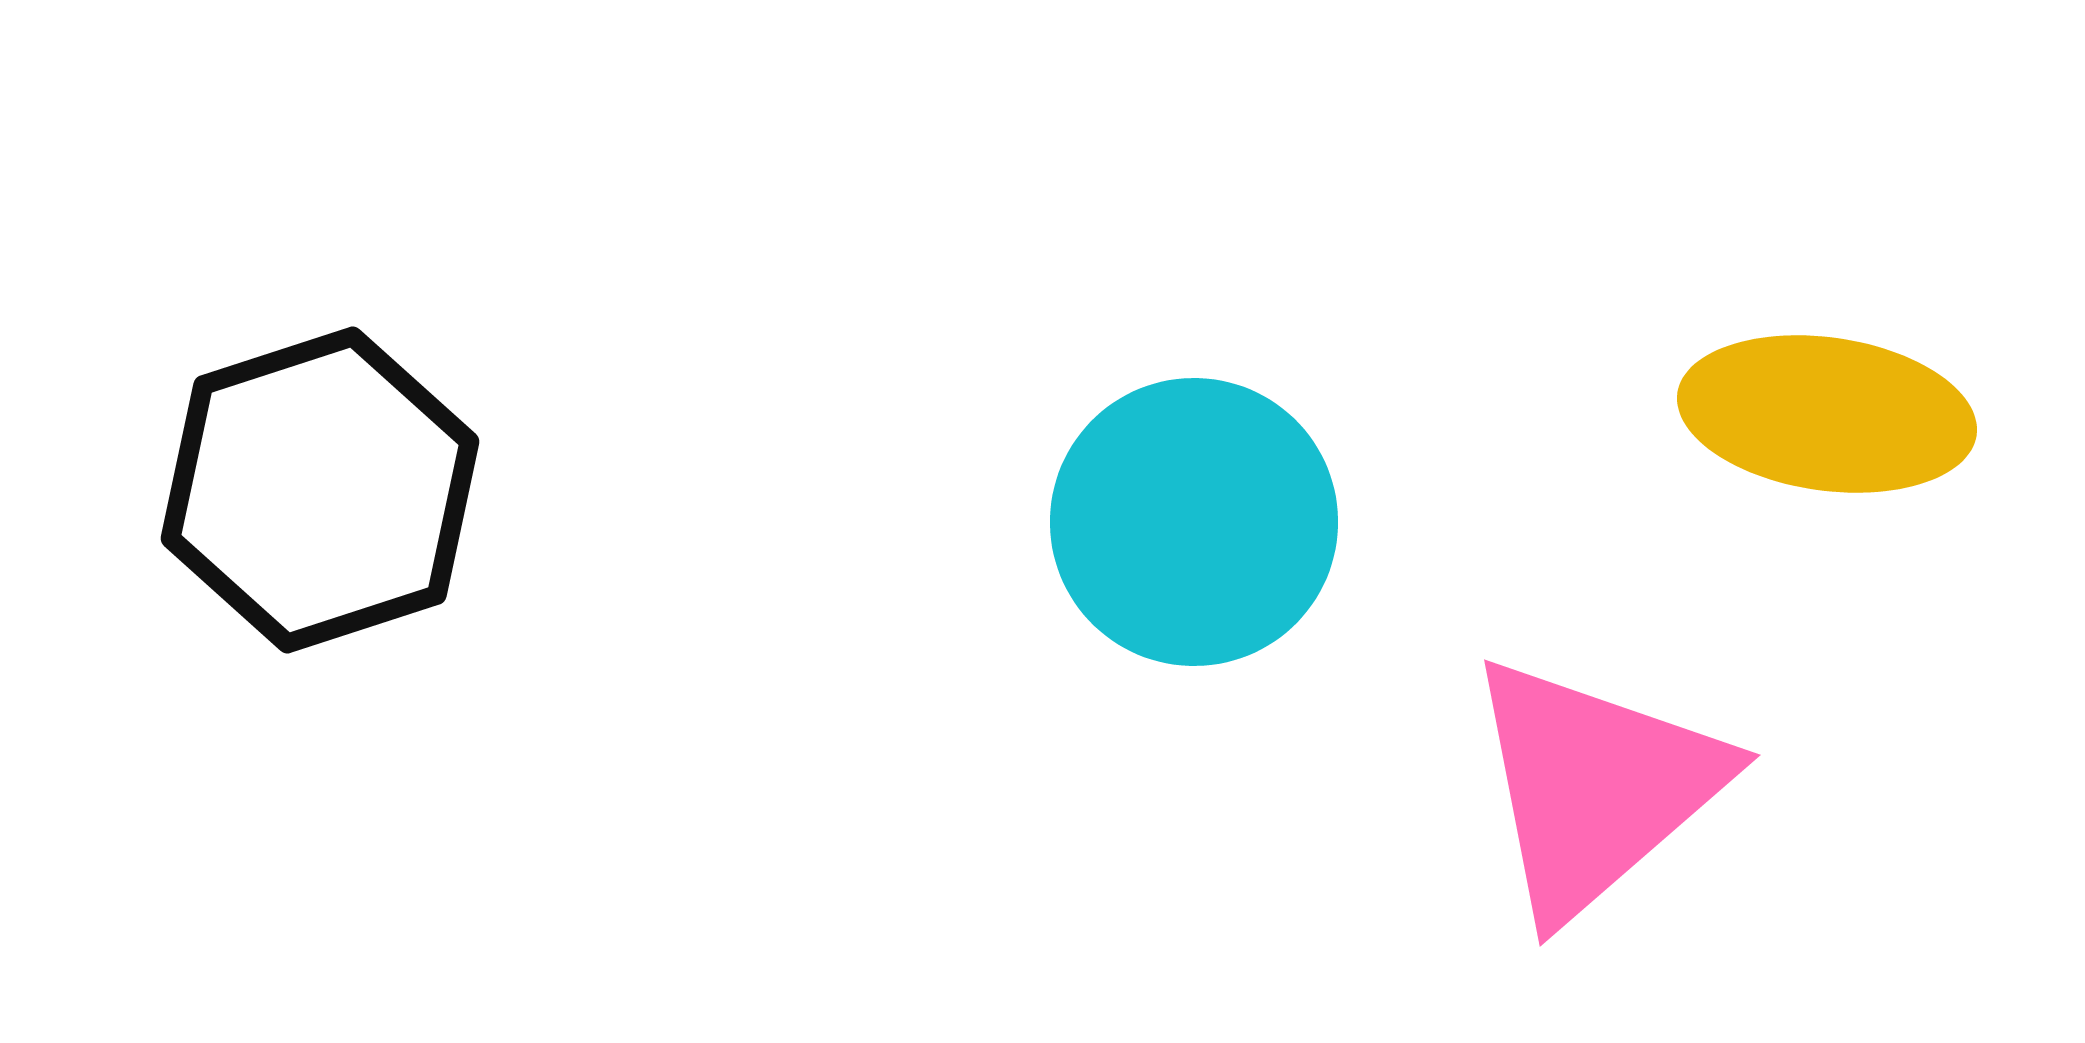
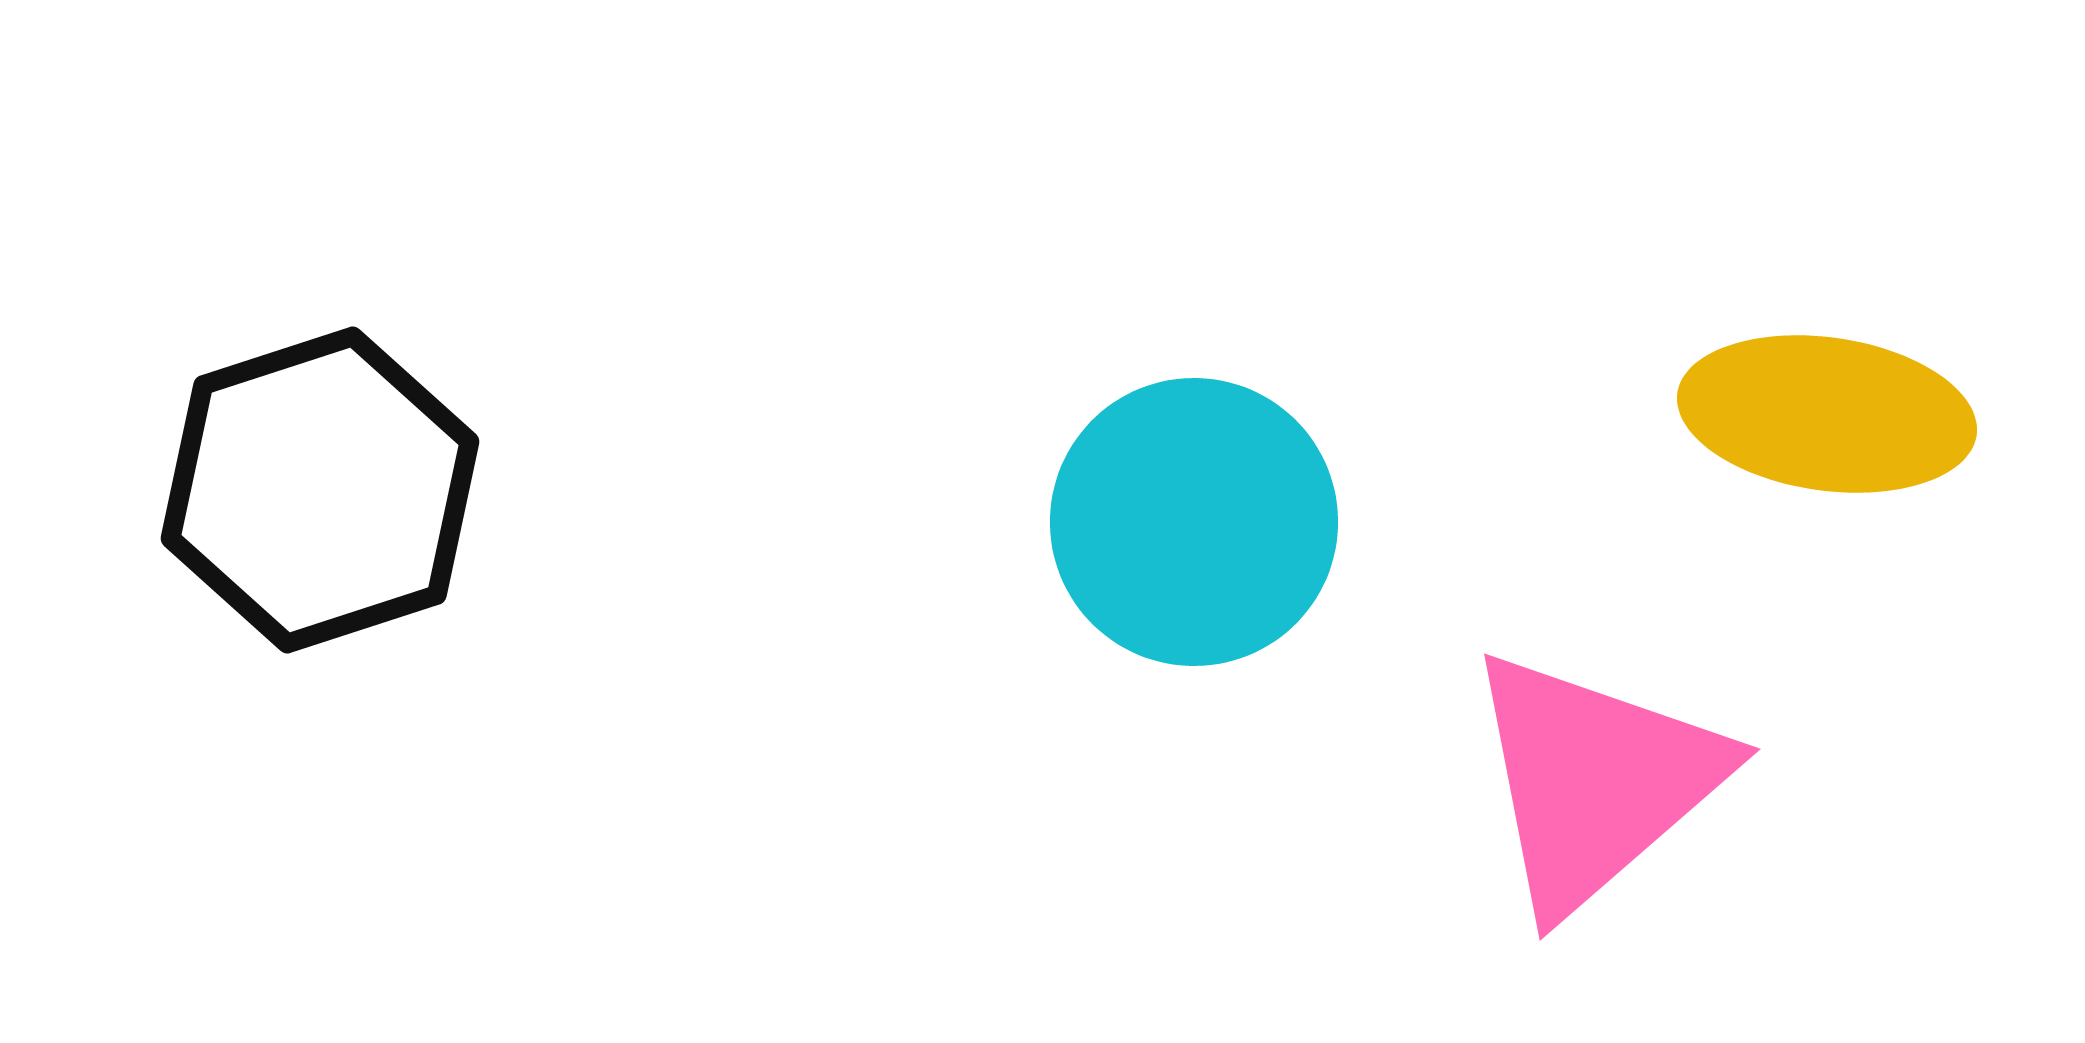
pink triangle: moved 6 px up
